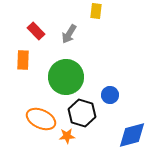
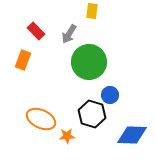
yellow rectangle: moved 4 px left
orange rectangle: rotated 18 degrees clockwise
green circle: moved 23 px right, 15 px up
black hexagon: moved 10 px right, 1 px down
blue diamond: rotated 16 degrees clockwise
